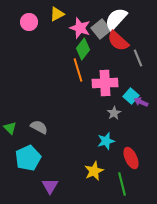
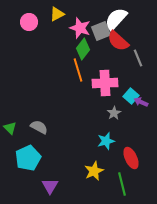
gray square: moved 2 px down; rotated 18 degrees clockwise
